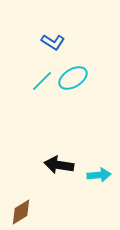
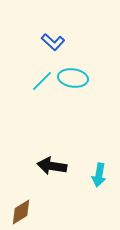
blue L-shape: rotated 10 degrees clockwise
cyan ellipse: rotated 40 degrees clockwise
black arrow: moved 7 px left, 1 px down
cyan arrow: rotated 105 degrees clockwise
